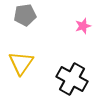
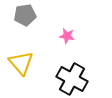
pink star: moved 16 px left, 10 px down; rotated 28 degrees clockwise
yellow triangle: rotated 16 degrees counterclockwise
